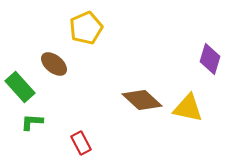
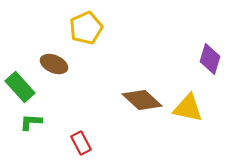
brown ellipse: rotated 16 degrees counterclockwise
green L-shape: moved 1 px left
